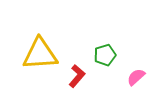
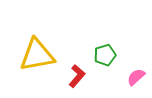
yellow triangle: moved 3 px left, 1 px down; rotated 6 degrees counterclockwise
